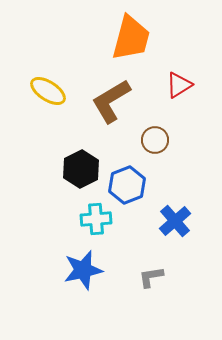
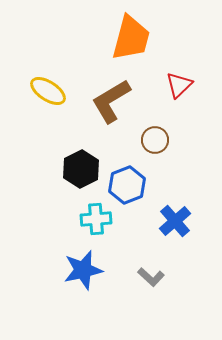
red triangle: rotated 12 degrees counterclockwise
gray L-shape: rotated 128 degrees counterclockwise
